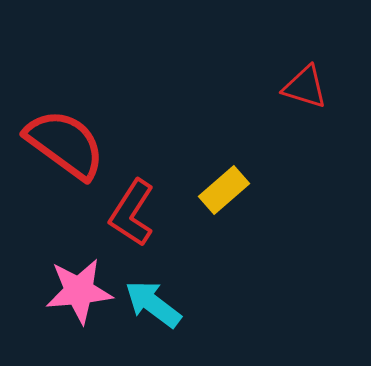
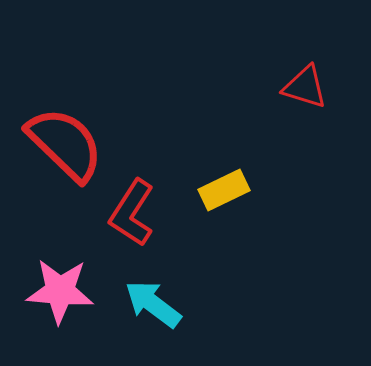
red semicircle: rotated 8 degrees clockwise
yellow rectangle: rotated 15 degrees clockwise
pink star: moved 19 px left; rotated 10 degrees clockwise
